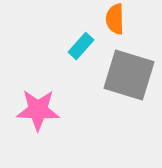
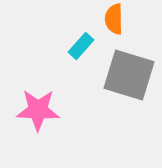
orange semicircle: moved 1 px left
